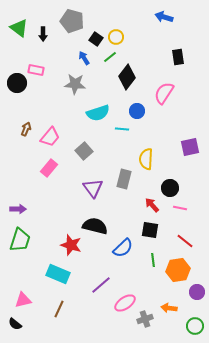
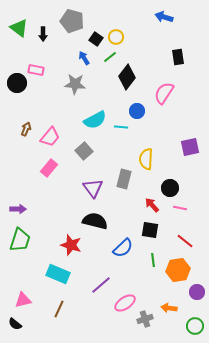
cyan semicircle at (98, 113): moved 3 px left, 7 px down; rotated 10 degrees counterclockwise
cyan line at (122, 129): moved 1 px left, 2 px up
black semicircle at (95, 226): moved 5 px up
